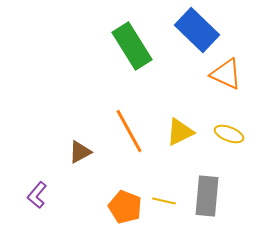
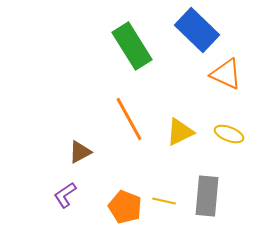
orange line: moved 12 px up
purple L-shape: moved 28 px right; rotated 16 degrees clockwise
